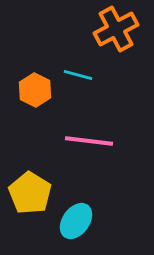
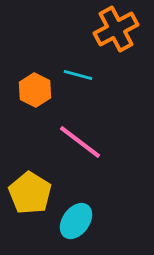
pink line: moved 9 px left, 1 px down; rotated 30 degrees clockwise
